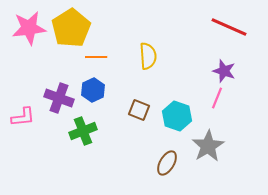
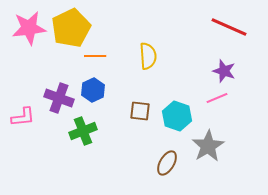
yellow pentagon: rotated 6 degrees clockwise
orange line: moved 1 px left, 1 px up
pink line: rotated 45 degrees clockwise
brown square: moved 1 px right, 1 px down; rotated 15 degrees counterclockwise
